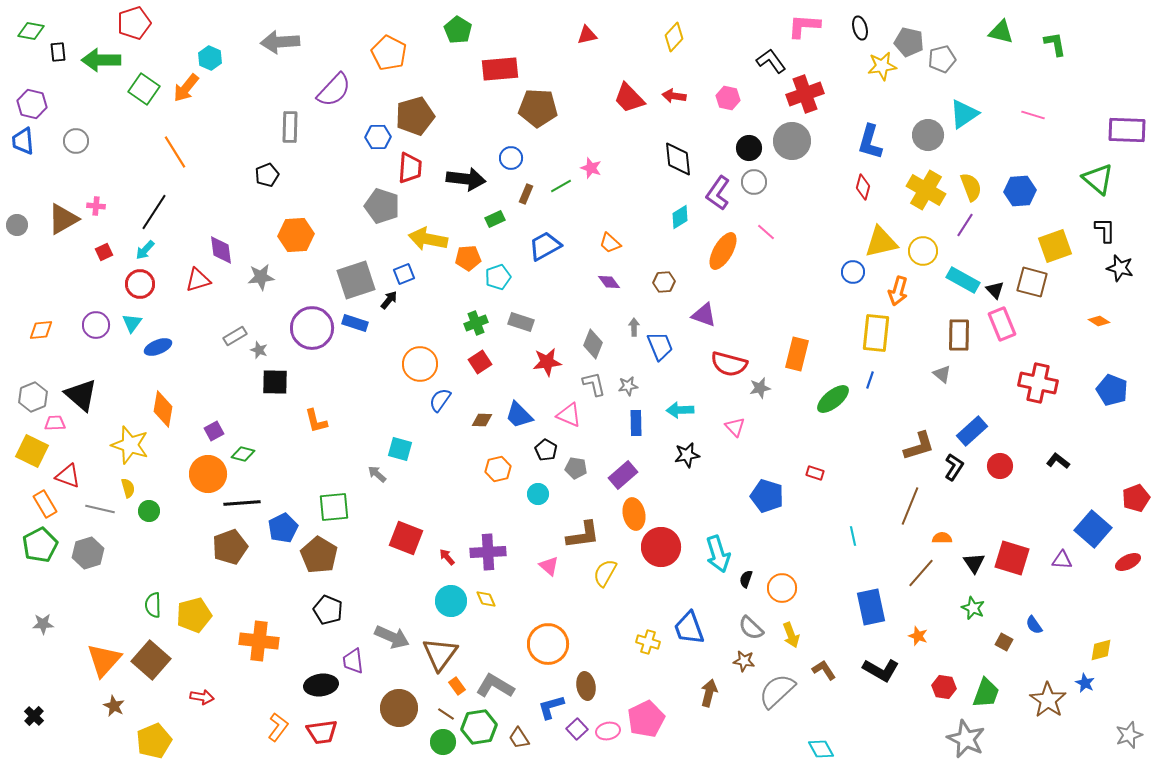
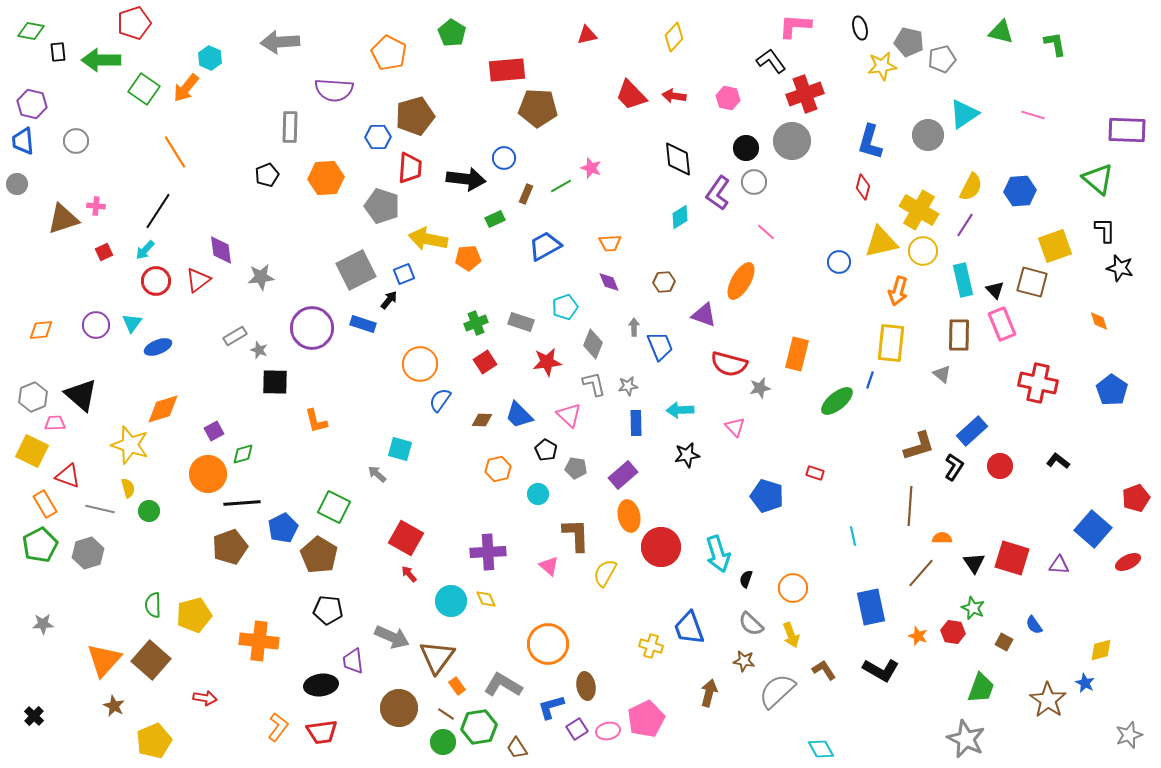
pink L-shape at (804, 26): moved 9 px left
green pentagon at (458, 30): moved 6 px left, 3 px down
red rectangle at (500, 69): moved 7 px right, 1 px down
purple semicircle at (334, 90): rotated 51 degrees clockwise
red trapezoid at (629, 98): moved 2 px right, 3 px up
black circle at (749, 148): moved 3 px left
blue circle at (511, 158): moved 7 px left
yellow semicircle at (971, 187): rotated 48 degrees clockwise
yellow cross at (926, 190): moved 7 px left, 20 px down
black line at (154, 212): moved 4 px right, 1 px up
brown triangle at (63, 219): rotated 12 degrees clockwise
gray circle at (17, 225): moved 41 px up
orange hexagon at (296, 235): moved 30 px right, 57 px up
orange trapezoid at (610, 243): rotated 45 degrees counterclockwise
orange ellipse at (723, 251): moved 18 px right, 30 px down
blue circle at (853, 272): moved 14 px left, 10 px up
cyan pentagon at (498, 277): moved 67 px right, 30 px down
red triangle at (198, 280): rotated 20 degrees counterclockwise
gray square at (356, 280): moved 10 px up; rotated 9 degrees counterclockwise
cyan rectangle at (963, 280): rotated 48 degrees clockwise
purple diamond at (609, 282): rotated 15 degrees clockwise
red circle at (140, 284): moved 16 px right, 3 px up
orange diamond at (1099, 321): rotated 40 degrees clockwise
blue rectangle at (355, 323): moved 8 px right, 1 px down
yellow rectangle at (876, 333): moved 15 px right, 10 px down
red square at (480, 362): moved 5 px right
blue pentagon at (1112, 390): rotated 12 degrees clockwise
green ellipse at (833, 399): moved 4 px right, 2 px down
orange diamond at (163, 409): rotated 63 degrees clockwise
pink triangle at (569, 415): rotated 20 degrees clockwise
green diamond at (243, 454): rotated 30 degrees counterclockwise
brown line at (910, 506): rotated 18 degrees counterclockwise
green square at (334, 507): rotated 32 degrees clockwise
orange ellipse at (634, 514): moved 5 px left, 2 px down
brown L-shape at (583, 535): moved 7 px left; rotated 84 degrees counterclockwise
red square at (406, 538): rotated 8 degrees clockwise
red arrow at (447, 557): moved 38 px left, 17 px down
purple triangle at (1062, 560): moved 3 px left, 5 px down
orange circle at (782, 588): moved 11 px right
black pentagon at (328, 610): rotated 16 degrees counterclockwise
gray semicircle at (751, 628): moved 4 px up
yellow cross at (648, 642): moved 3 px right, 4 px down
brown triangle at (440, 654): moved 3 px left, 3 px down
gray L-shape at (495, 686): moved 8 px right, 1 px up
red hexagon at (944, 687): moved 9 px right, 55 px up
green trapezoid at (986, 693): moved 5 px left, 5 px up
red arrow at (202, 697): moved 3 px right, 1 px down
purple square at (577, 729): rotated 10 degrees clockwise
brown trapezoid at (519, 738): moved 2 px left, 10 px down
